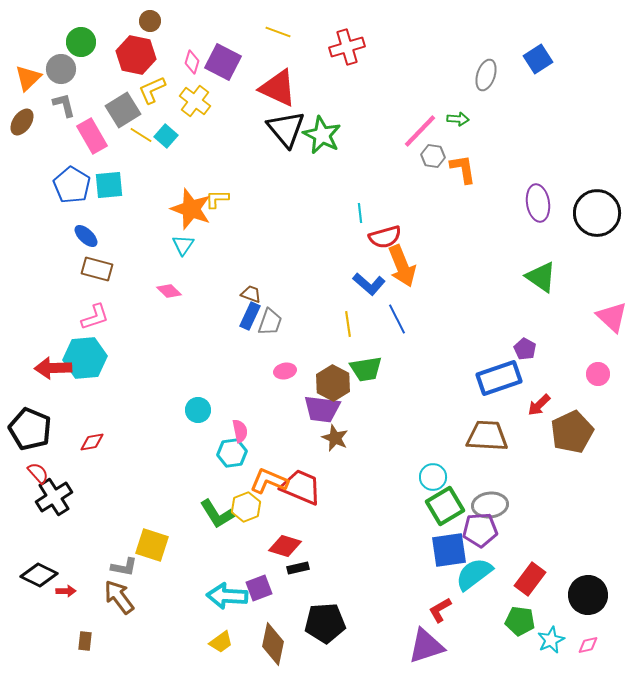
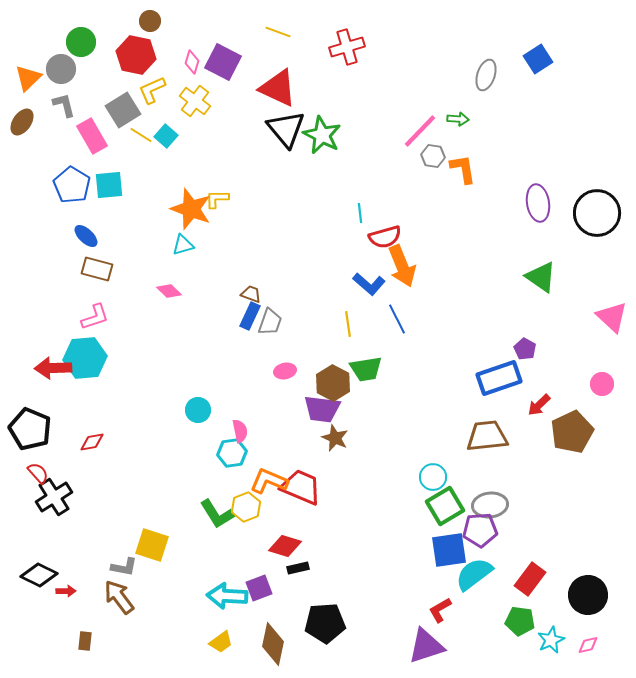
cyan triangle at (183, 245): rotated 40 degrees clockwise
pink circle at (598, 374): moved 4 px right, 10 px down
brown trapezoid at (487, 436): rotated 9 degrees counterclockwise
